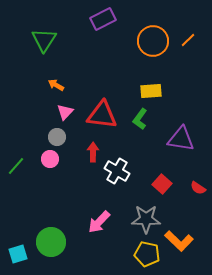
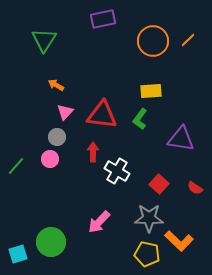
purple rectangle: rotated 15 degrees clockwise
red square: moved 3 px left
red semicircle: moved 3 px left
gray star: moved 3 px right, 1 px up
